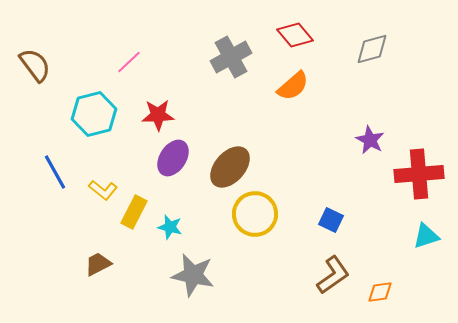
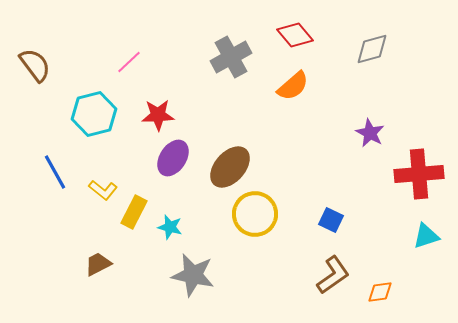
purple star: moved 7 px up
